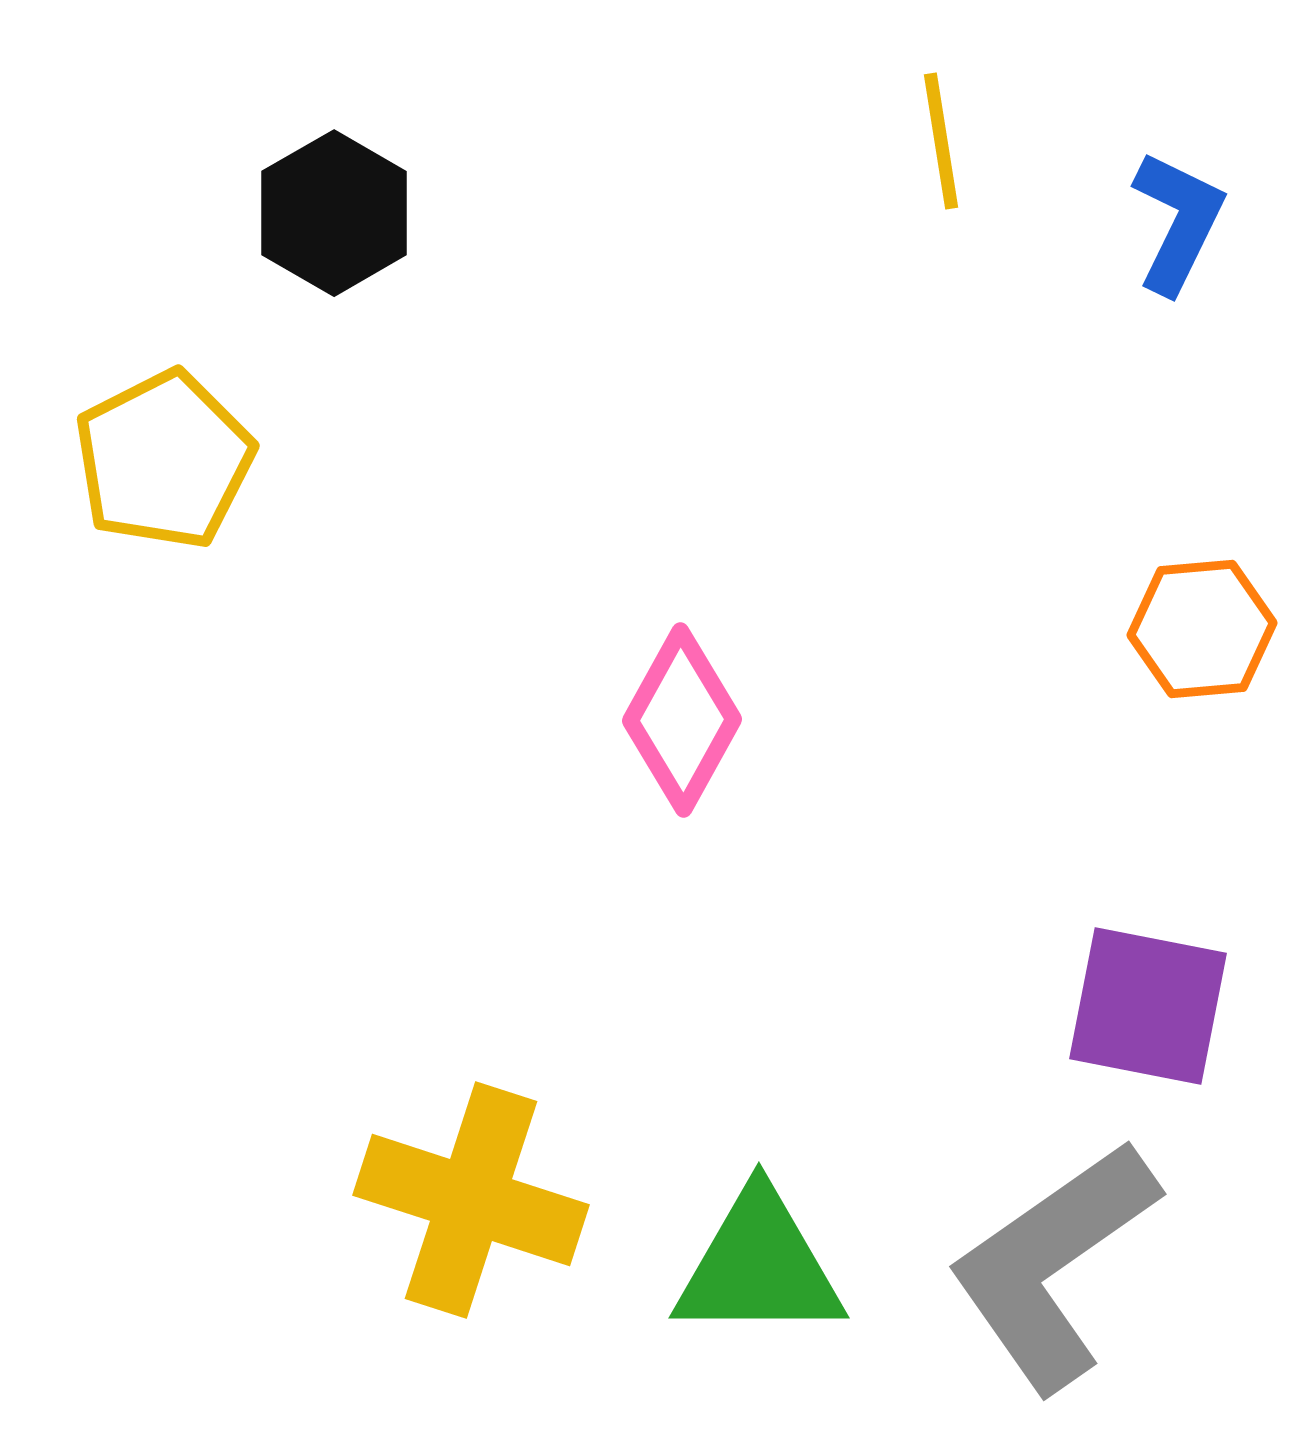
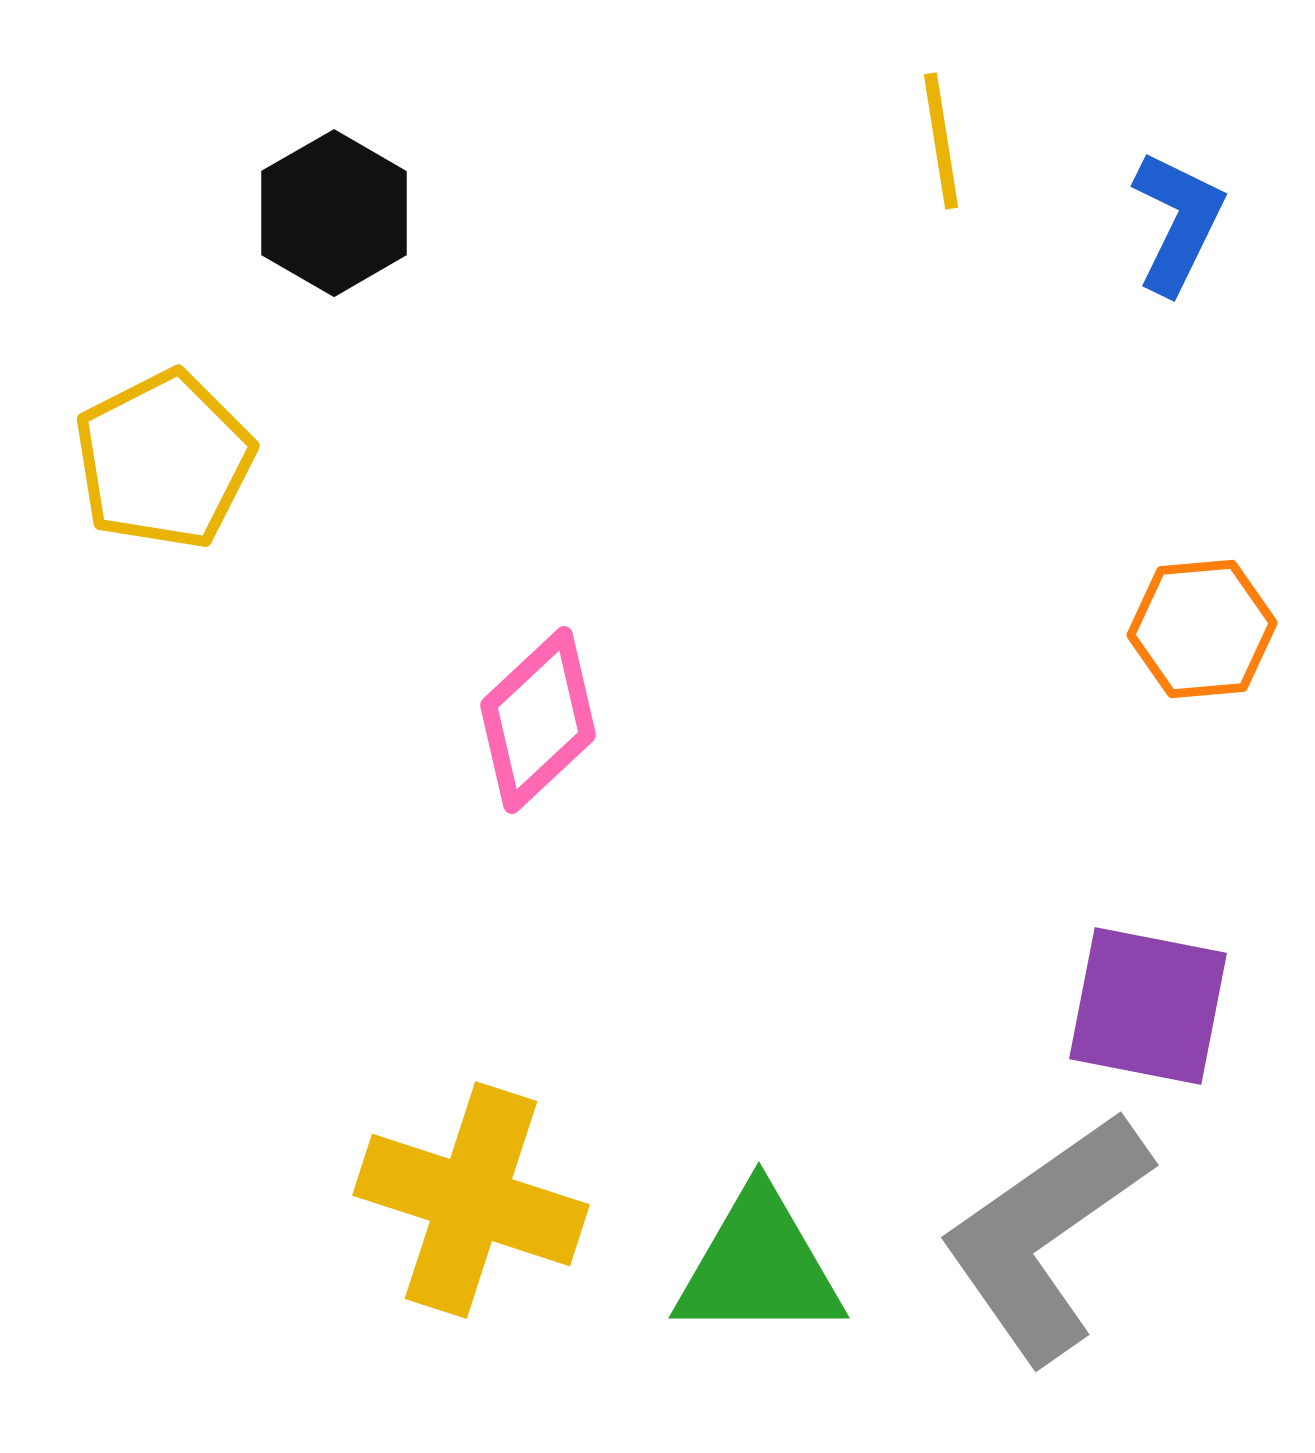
pink diamond: moved 144 px left; rotated 18 degrees clockwise
gray L-shape: moved 8 px left, 29 px up
